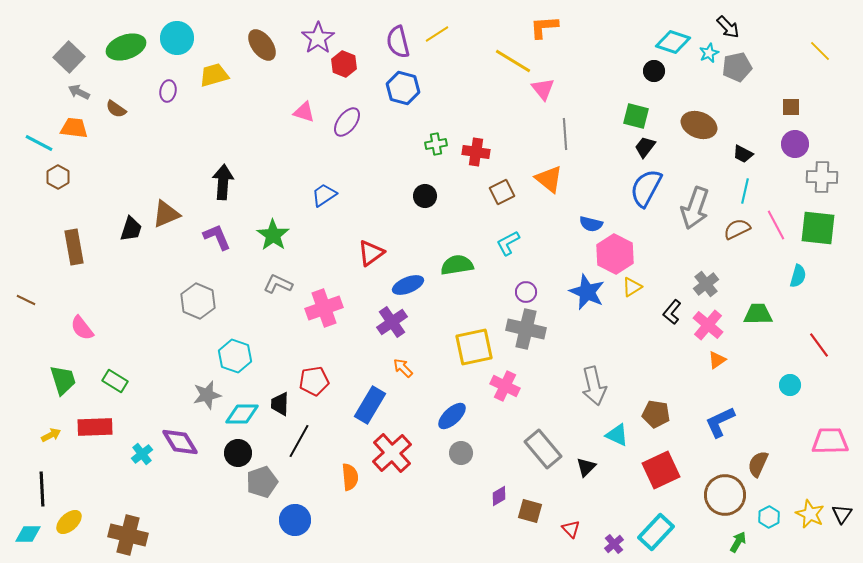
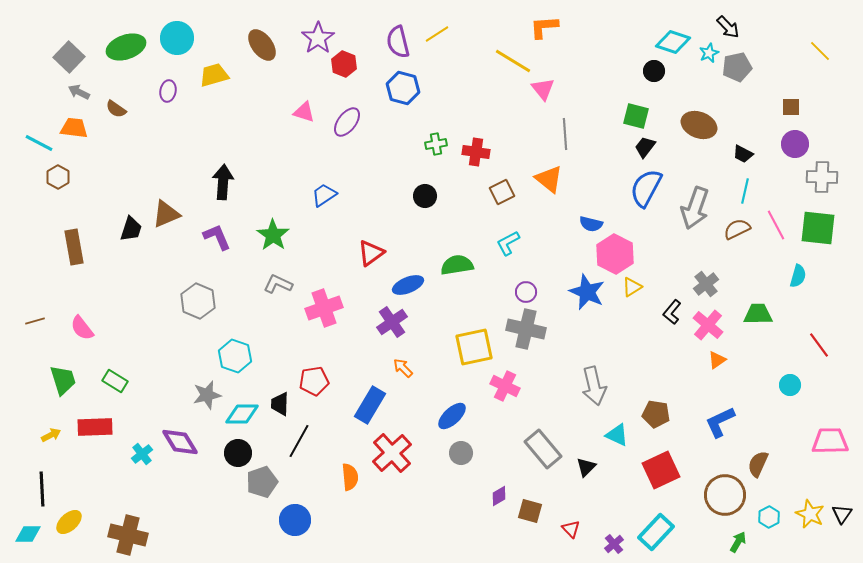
brown line at (26, 300): moved 9 px right, 21 px down; rotated 42 degrees counterclockwise
